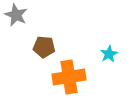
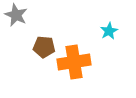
cyan star: moved 23 px up
orange cross: moved 5 px right, 15 px up
